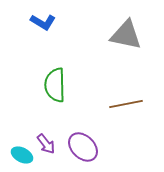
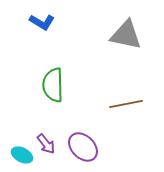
blue L-shape: moved 1 px left
green semicircle: moved 2 px left
